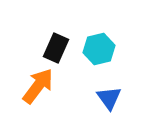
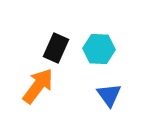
cyan hexagon: rotated 16 degrees clockwise
blue triangle: moved 3 px up
